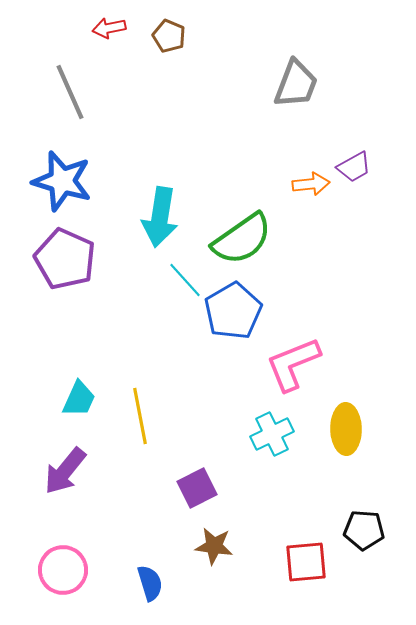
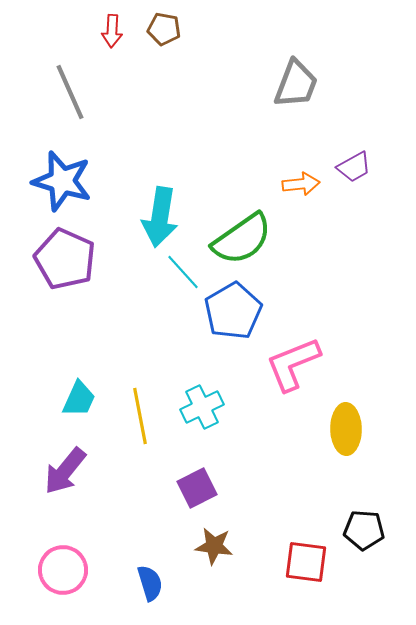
red arrow: moved 3 px right, 3 px down; rotated 76 degrees counterclockwise
brown pentagon: moved 5 px left, 7 px up; rotated 12 degrees counterclockwise
orange arrow: moved 10 px left
cyan line: moved 2 px left, 8 px up
cyan cross: moved 70 px left, 27 px up
red square: rotated 12 degrees clockwise
